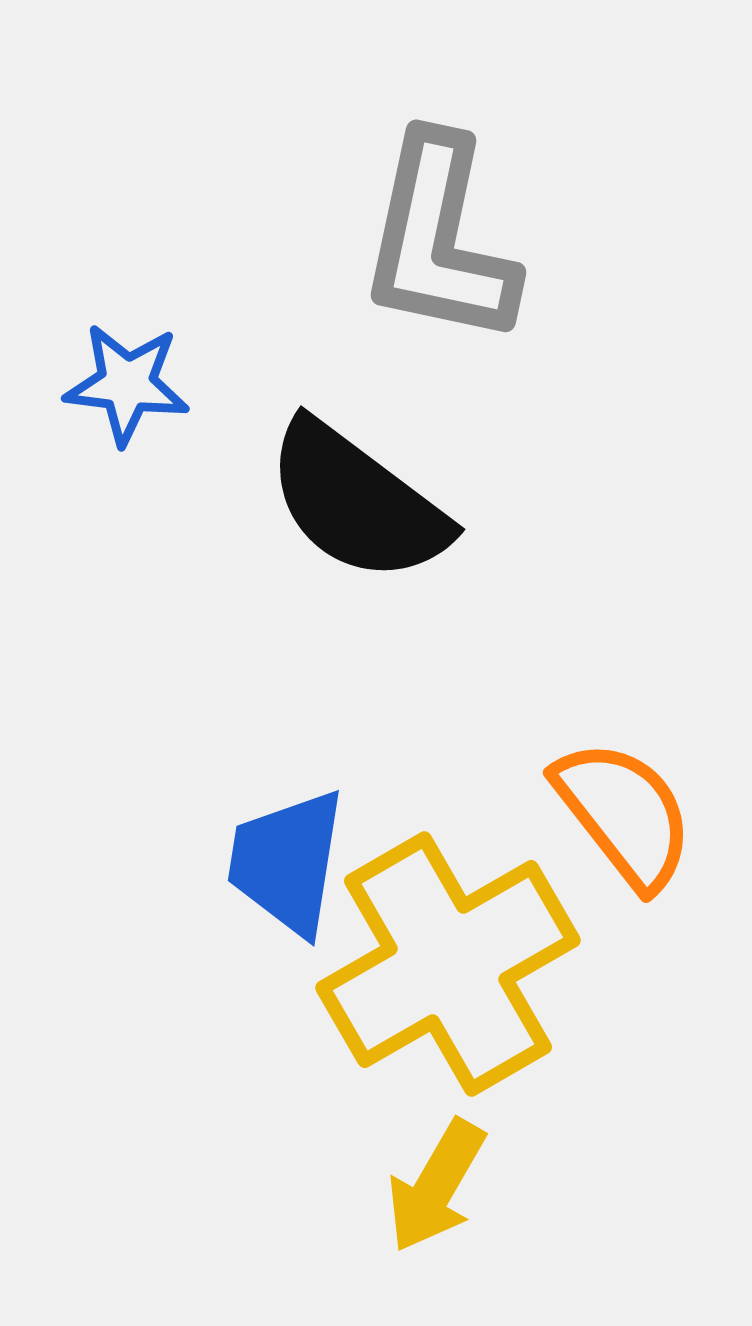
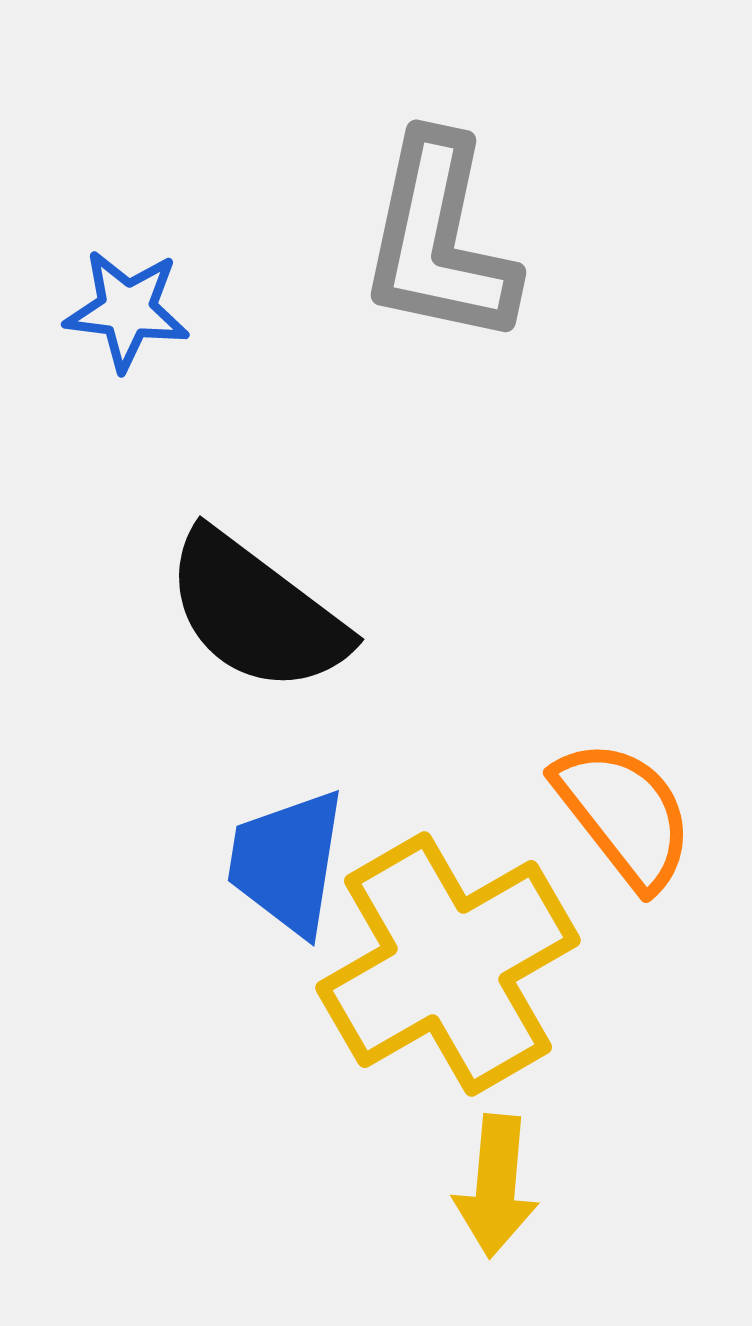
blue star: moved 74 px up
black semicircle: moved 101 px left, 110 px down
yellow arrow: moved 60 px right; rotated 25 degrees counterclockwise
